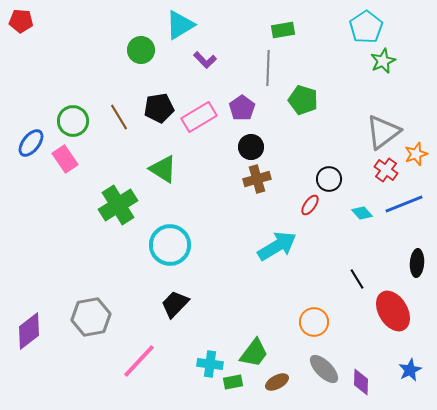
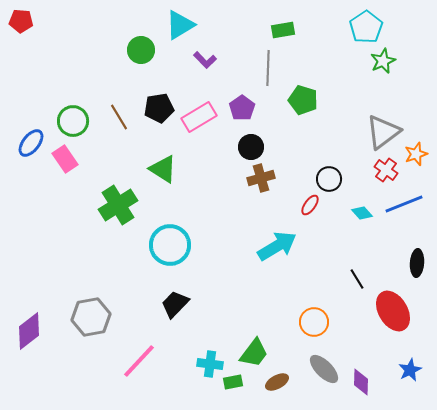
brown cross at (257, 179): moved 4 px right, 1 px up
